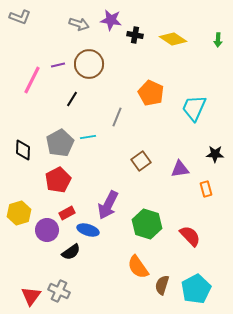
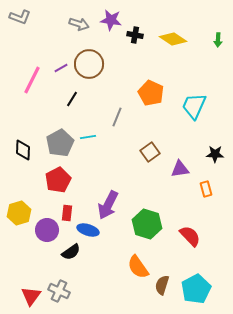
purple line: moved 3 px right, 3 px down; rotated 16 degrees counterclockwise
cyan trapezoid: moved 2 px up
brown square: moved 9 px right, 9 px up
red rectangle: rotated 56 degrees counterclockwise
